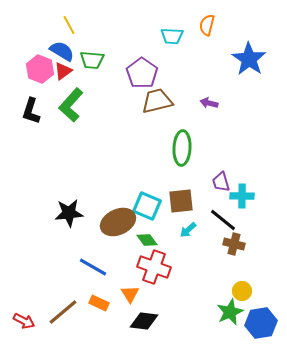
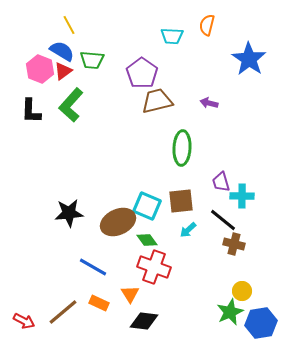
black L-shape: rotated 16 degrees counterclockwise
